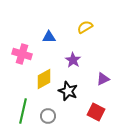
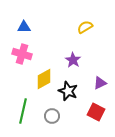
blue triangle: moved 25 px left, 10 px up
purple triangle: moved 3 px left, 4 px down
gray circle: moved 4 px right
